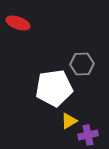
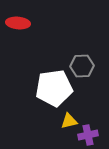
red ellipse: rotated 15 degrees counterclockwise
gray hexagon: moved 2 px down
yellow triangle: rotated 18 degrees clockwise
